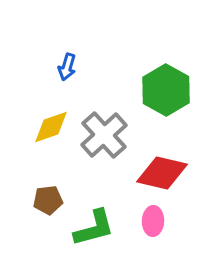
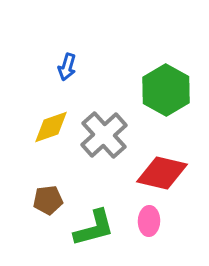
pink ellipse: moved 4 px left
